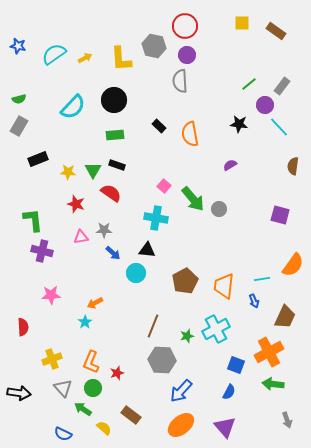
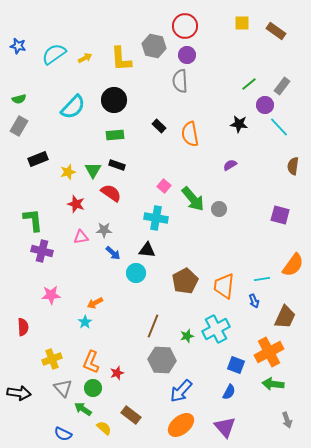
yellow star at (68, 172): rotated 21 degrees counterclockwise
